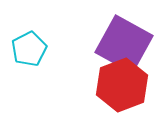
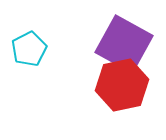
red hexagon: rotated 9 degrees clockwise
